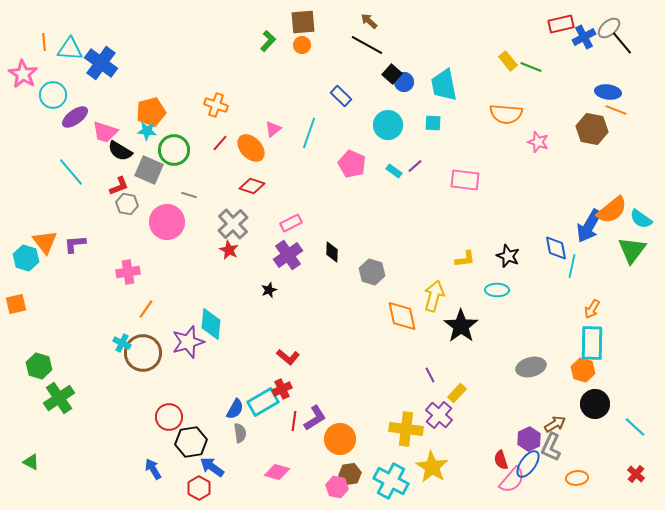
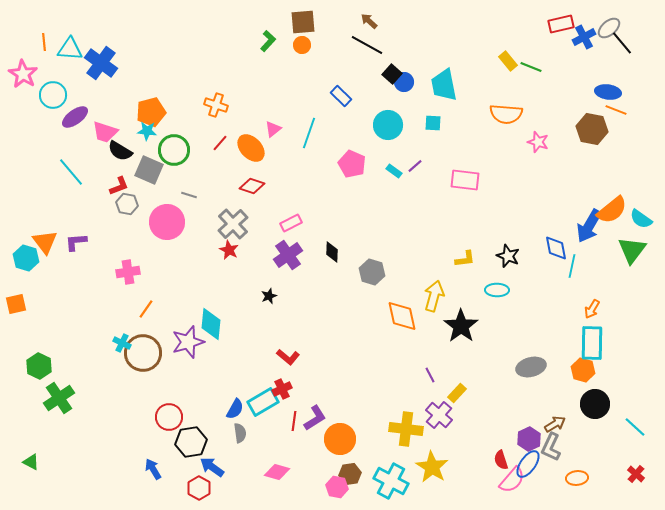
purple L-shape at (75, 244): moved 1 px right, 2 px up
black star at (269, 290): moved 6 px down
green hexagon at (39, 366): rotated 10 degrees clockwise
